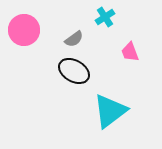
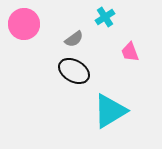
pink circle: moved 6 px up
cyan triangle: rotated 6 degrees clockwise
